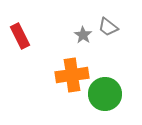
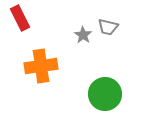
gray trapezoid: rotated 25 degrees counterclockwise
red rectangle: moved 18 px up
orange cross: moved 31 px left, 9 px up
